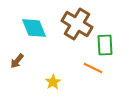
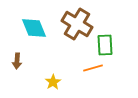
brown arrow: rotated 35 degrees counterclockwise
orange line: rotated 42 degrees counterclockwise
